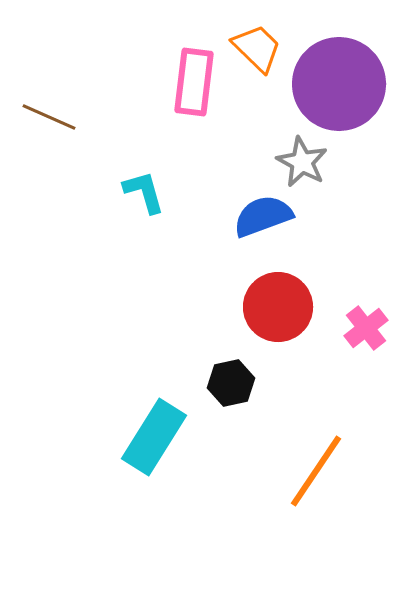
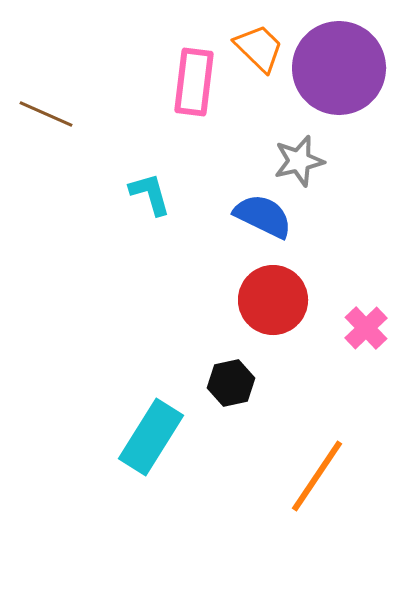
orange trapezoid: moved 2 px right
purple circle: moved 16 px up
brown line: moved 3 px left, 3 px up
gray star: moved 3 px left, 1 px up; rotated 30 degrees clockwise
cyan L-shape: moved 6 px right, 2 px down
blue semicircle: rotated 46 degrees clockwise
red circle: moved 5 px left, 7 px up
pink cross: rotated 6 degrees counterclockwise
cyan rectangle: moved 3 px left
orange line: moved 1 px right, 5 px down
